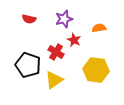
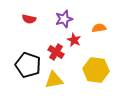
yellow triangle: rotated 24 degrees clockwise
